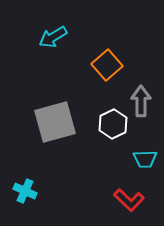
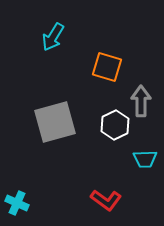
cyan arrow: rotated 28 degrees counterclockwise
orange square: moved 2 px down; rotated 32 degrees counterclockwise
white hexagon: moved 2 px right, 1 px down
cyan cross: moved 8 px left, 12 px down
red L-shape: moved 23 px left; rotated 8 degrees counterclockwise
